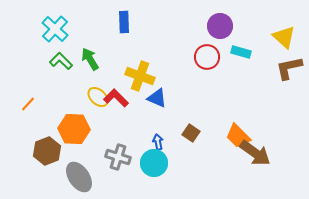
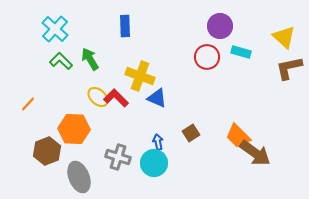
blue rectangle: moved 1 px right, 4 px down
brown square: rotated 24 degrees clockwise
gray ellipse: rotated 12 degrees clockwise
